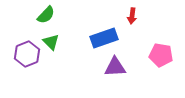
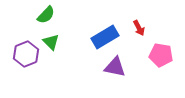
red arrow: moved 7 px right, 12 px down; rotated 35 degrees counterclockwise
blue rectangle: moved 1 px right, 1 px up; rotated 12 degrees counterclockwise
purple hexagon: moved 1 px left
purple triangle: rotated 15 degrees clockwise
